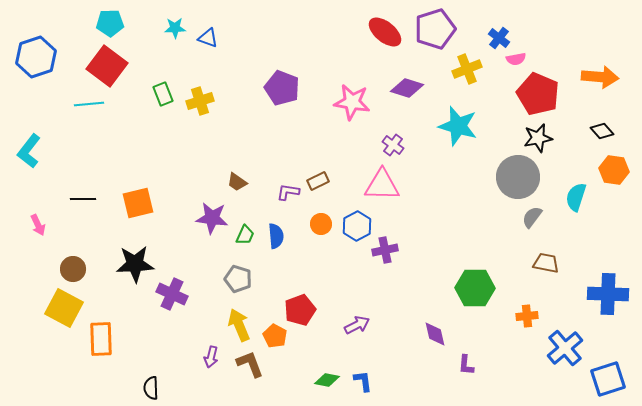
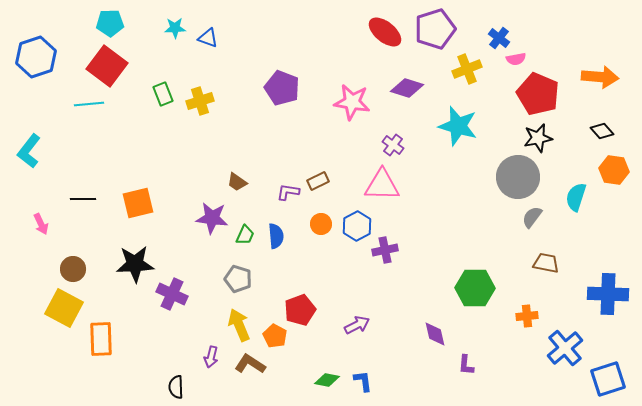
pink arrow at (38, 225): moved 3 px right, 1 px up
brown L-shape at (250, 364): rotated 36 degrees counterclockwise
black semicircle at (151, 388): moved 25 px right, 1 px up
